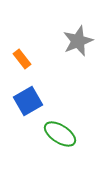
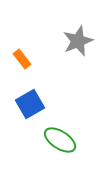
blue square: moved 2 px right, 3 px down
green ellipse: moved 6 px down
